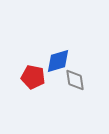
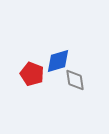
red pentagon: moved 1 px left, 3 px up; rotated 10 degrees clockwise
